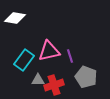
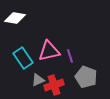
cyan rectangle: moved 1 px left, 2 px up; rotated 70 degrees counterclockwise
gray triangle: rotated 24 degrees counterclockwise
